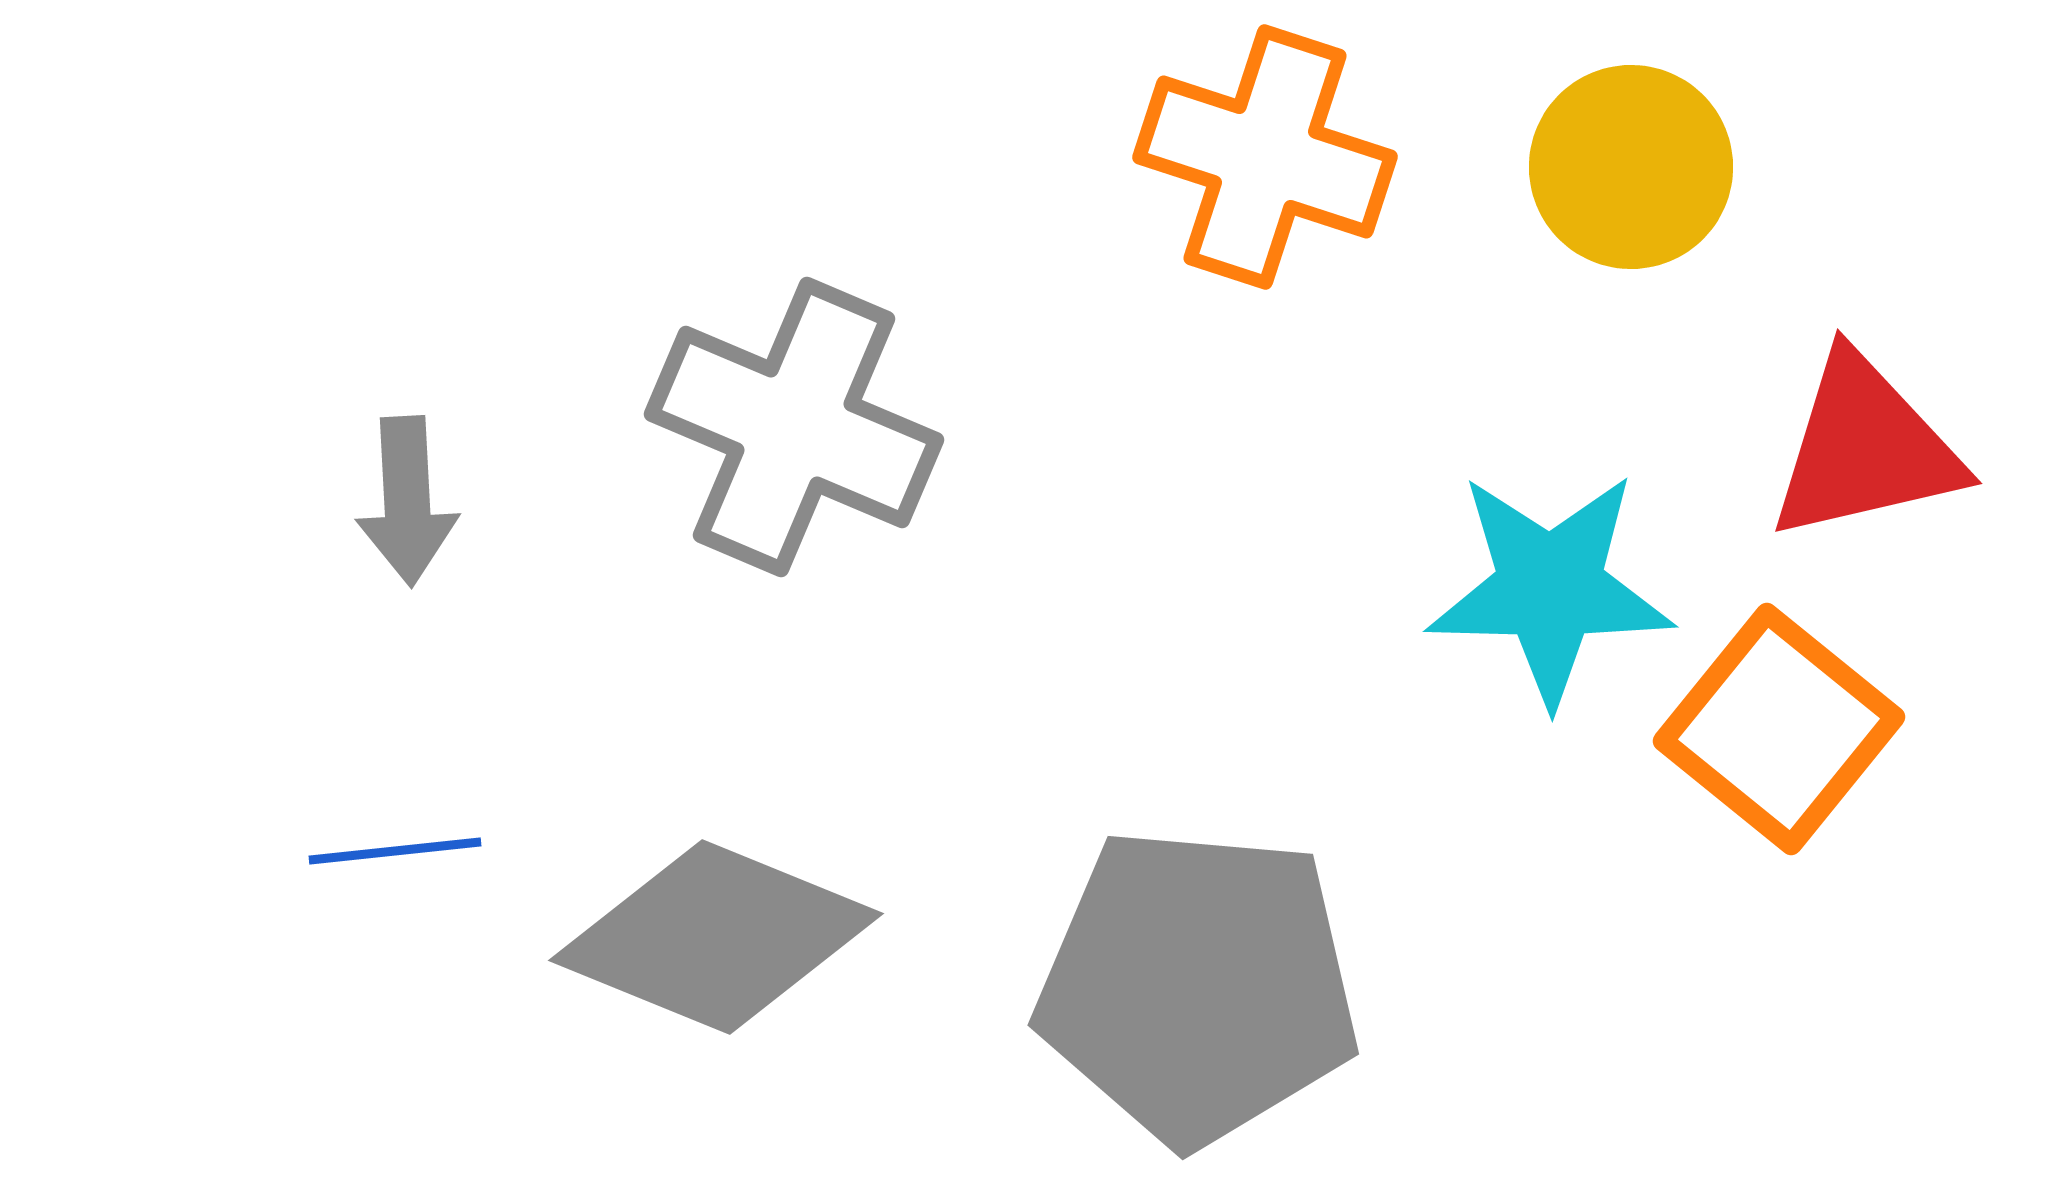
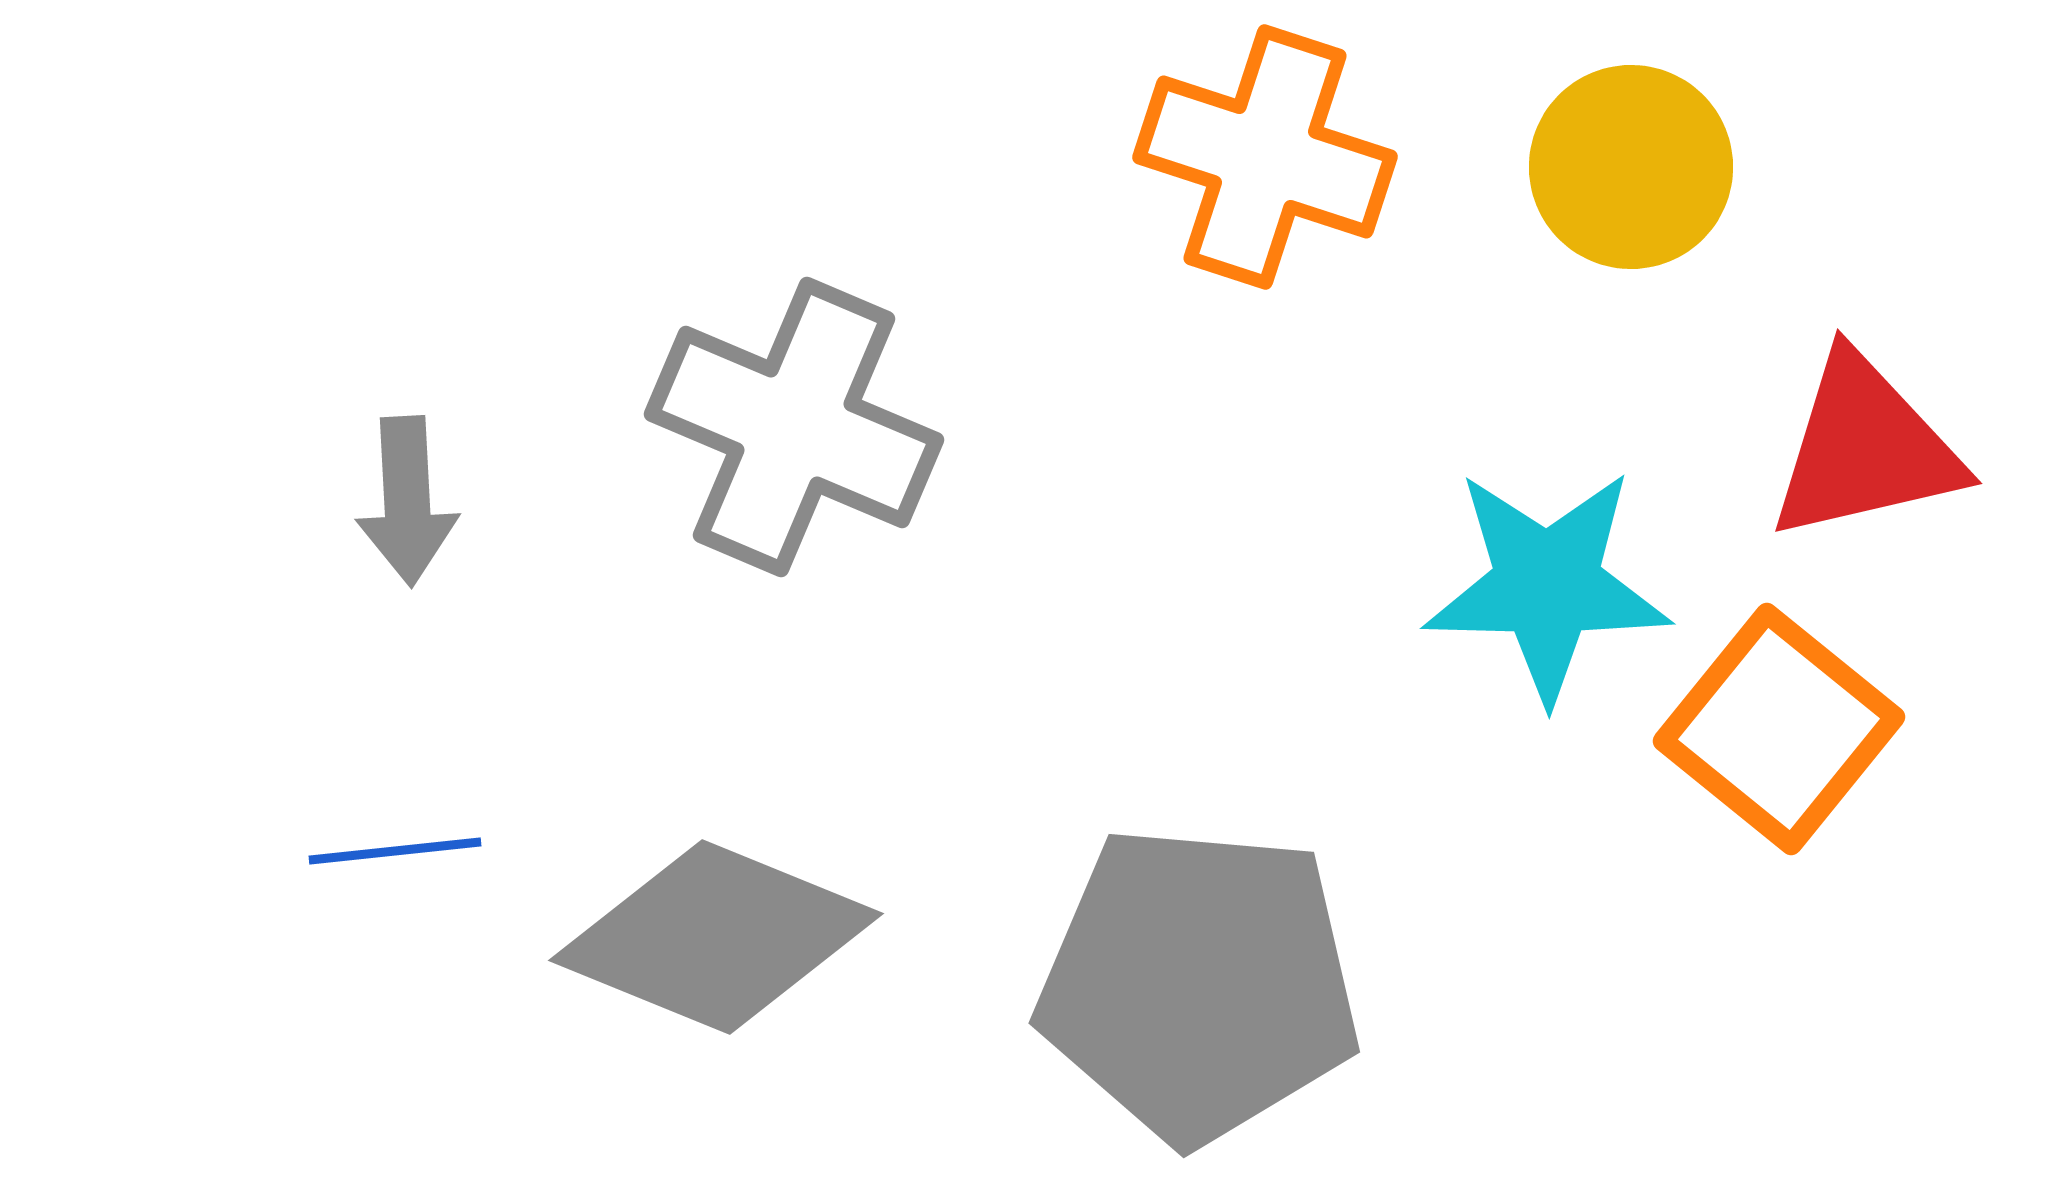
cyan star: moved 3 px left, 3 px up
gray pentagon: moved 1 px right, 2 px up
